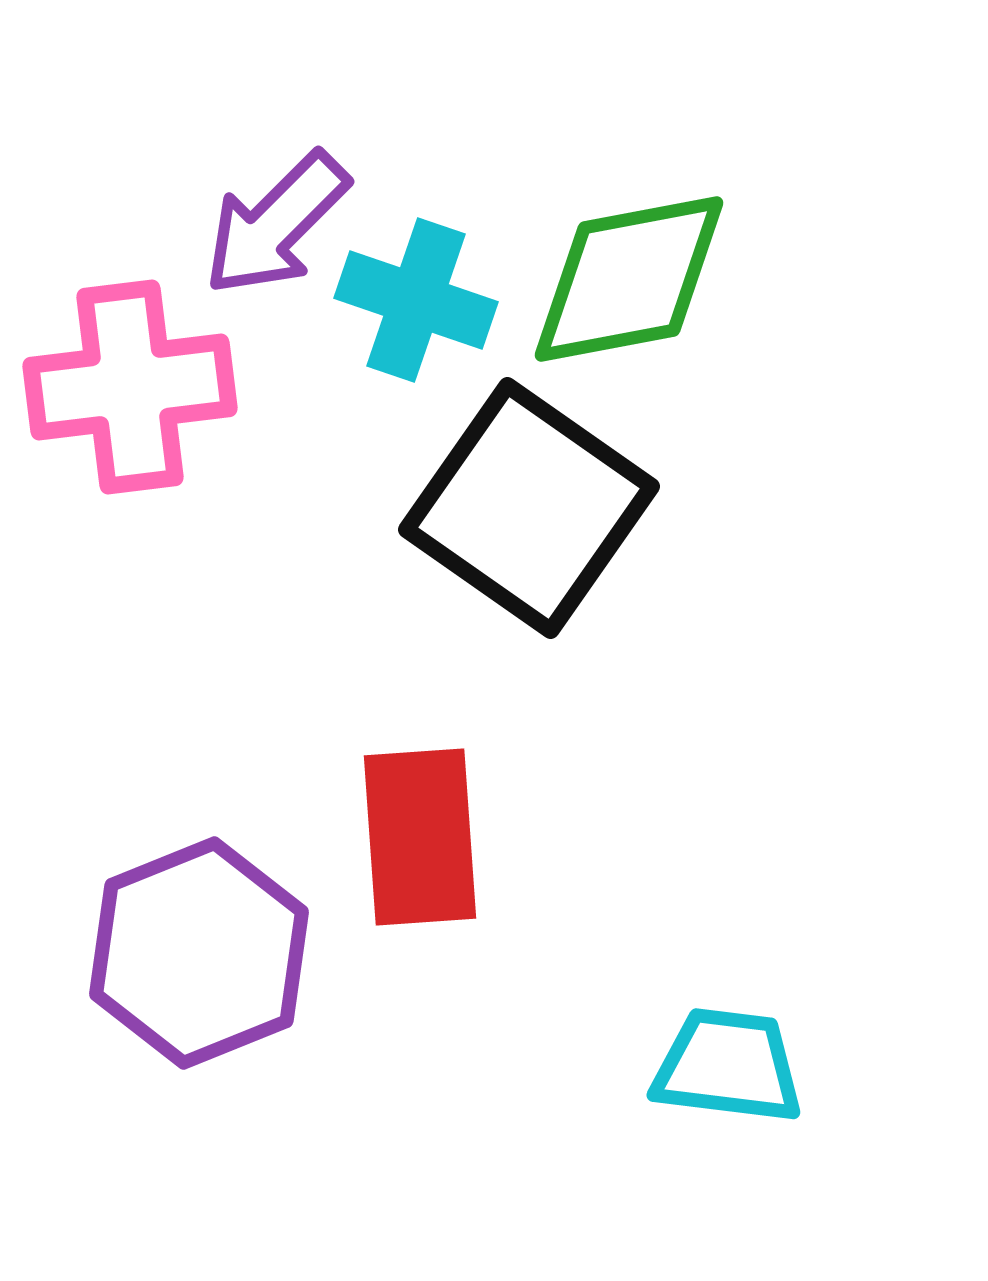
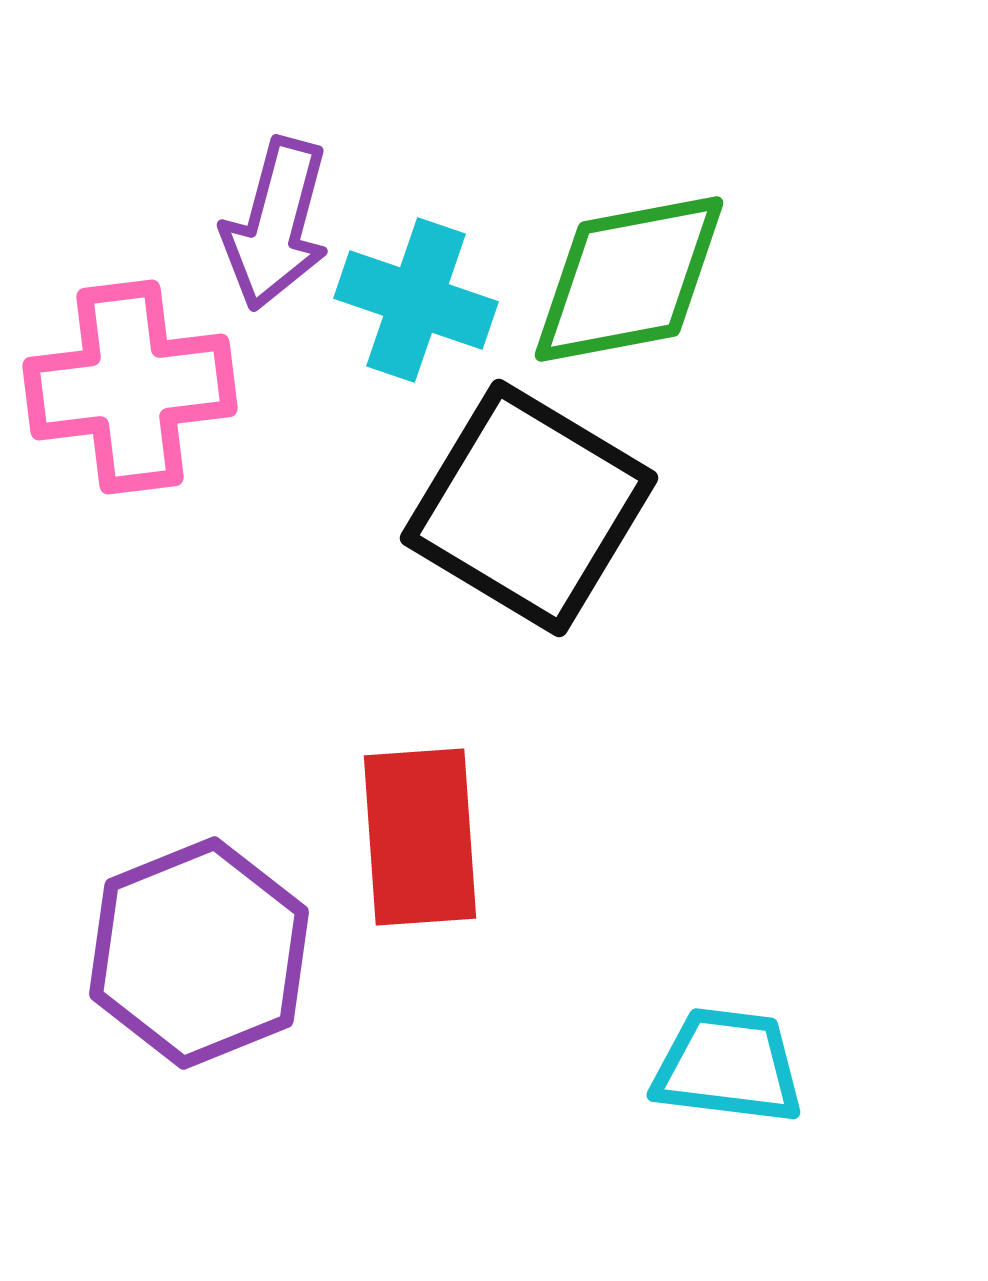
purple arrow: rotated 30 degrees counterclockwise
black square: rotated 4 degrees counterclockwise
